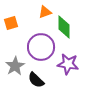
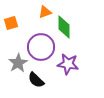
gray star: moved 3 px right, 3 px up
